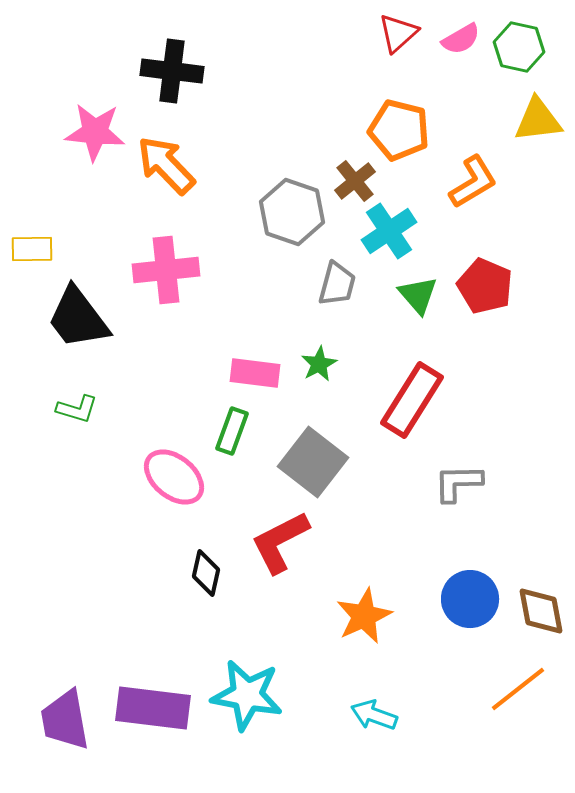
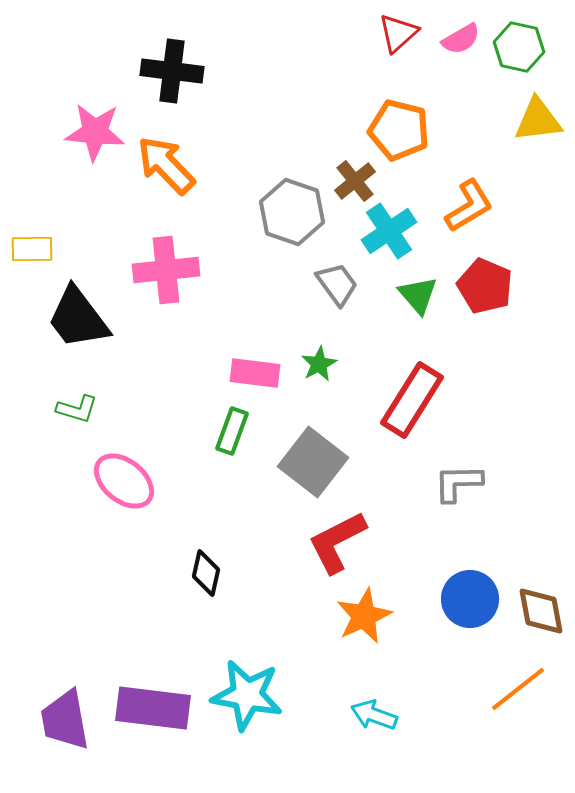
orange L-shape: moved 4 px left, 24 px down
gray trapezoid: rotated 51 degrees counterclockwise
pink ellipse: moved 50 px left, 4 px down
red L-shape: moved 57 px right
